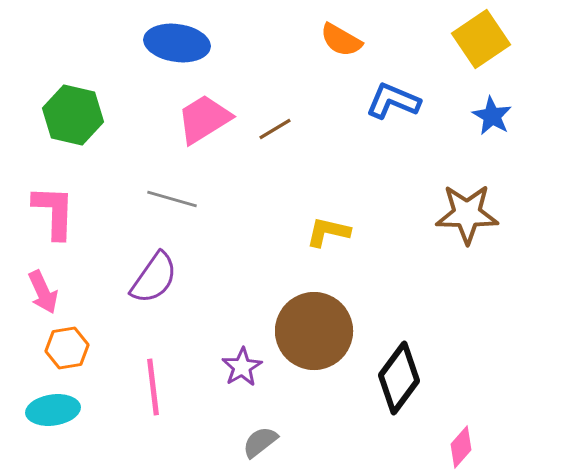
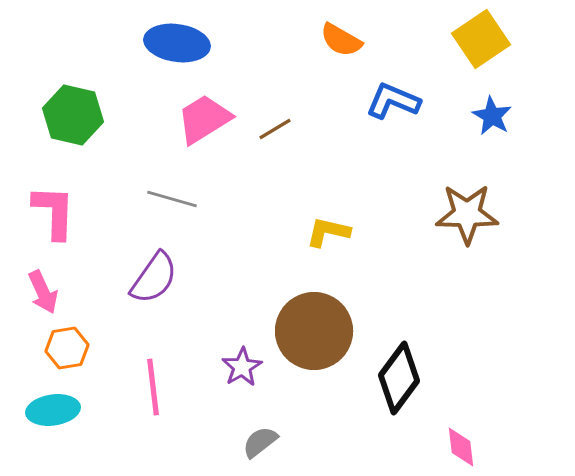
pink diamond: rotated 48 degrees counterclockwise
